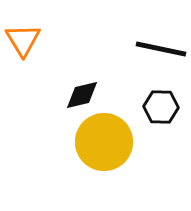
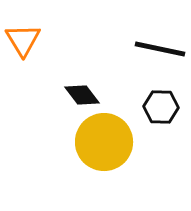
black line: moved 1 px left
black diamond: rotated 66 degrees clockwise
